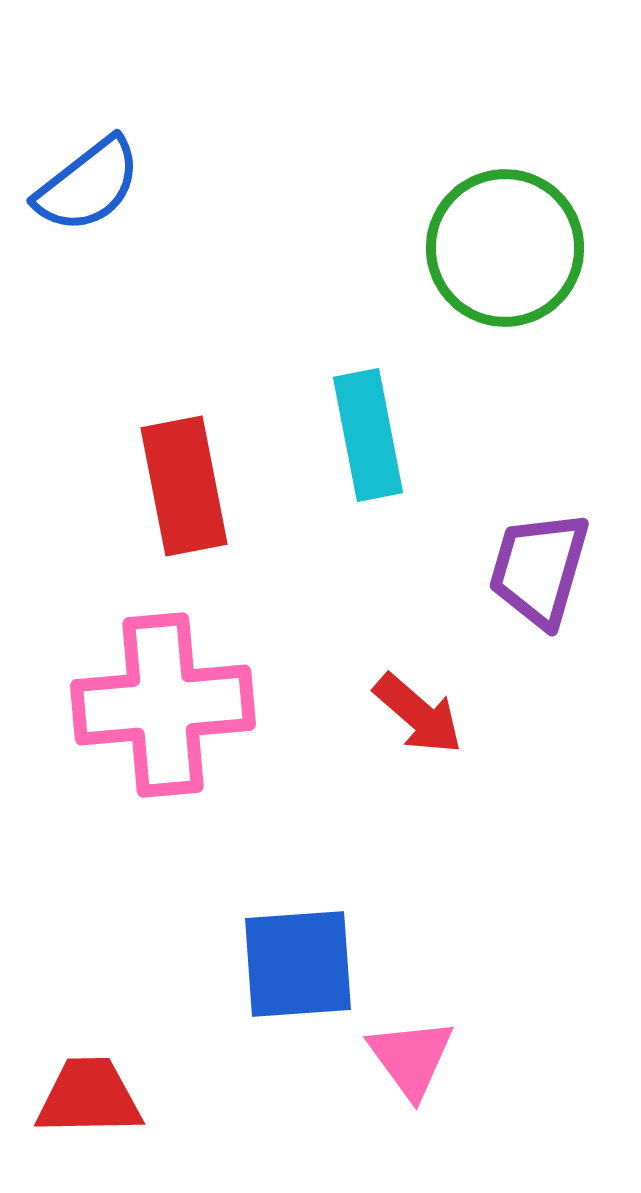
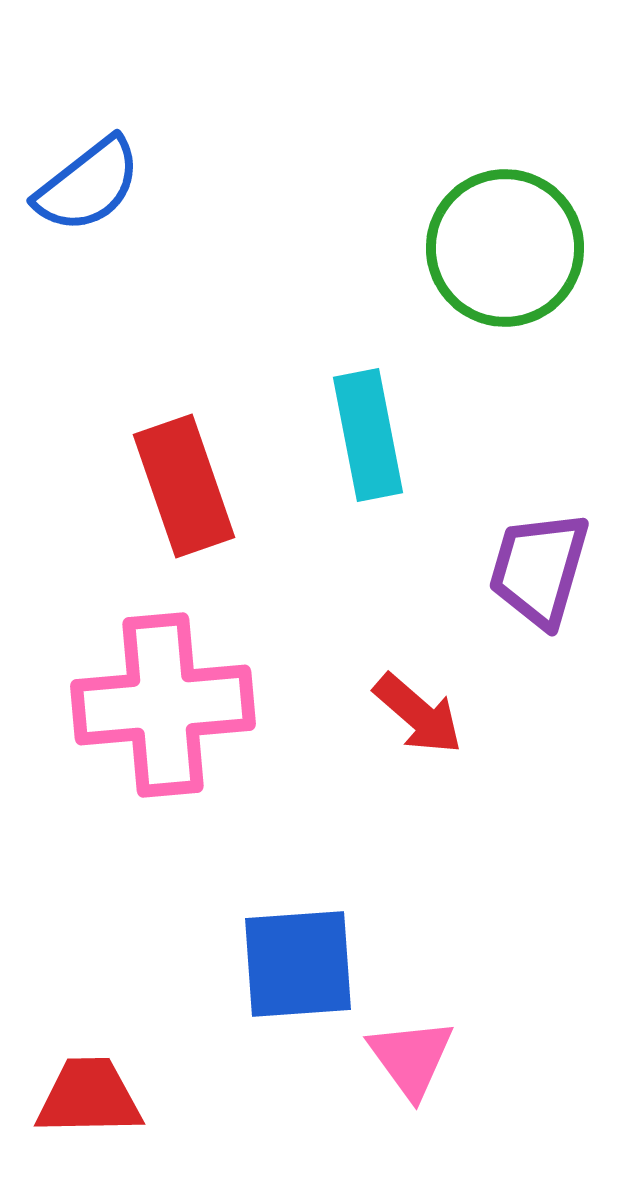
red rectangle: rotated 8 degrees counterclockwise
